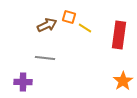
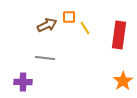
orange square: rotated 16 degrees counterclockwise
yellow line: rotated 24 degrees clockwise
